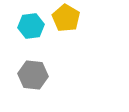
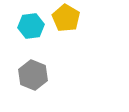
gray hexagon: rotated 16 degrees clockwise
